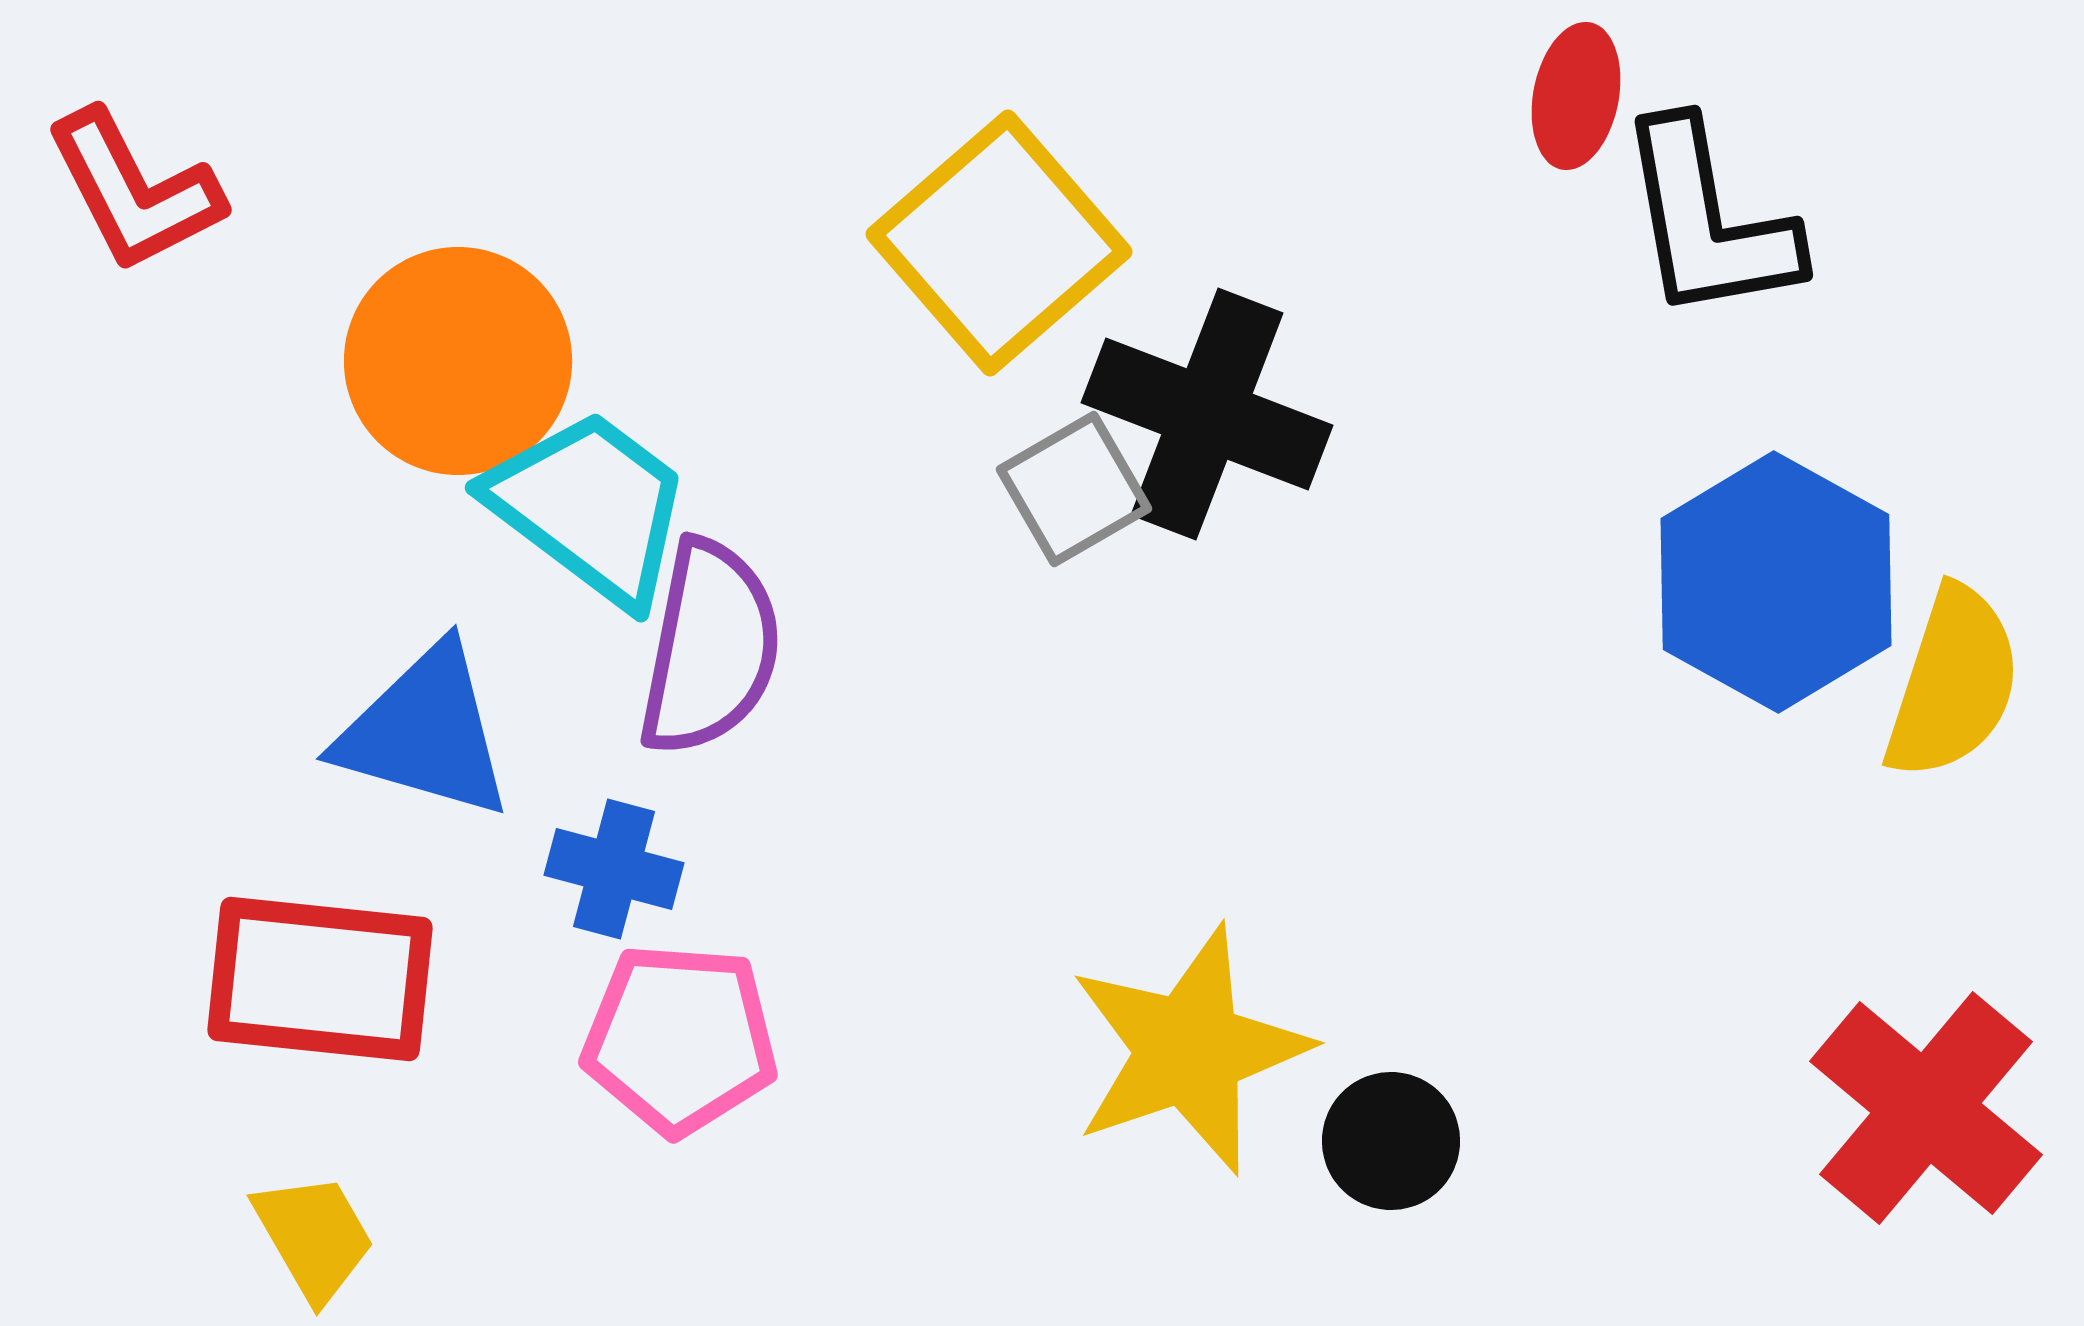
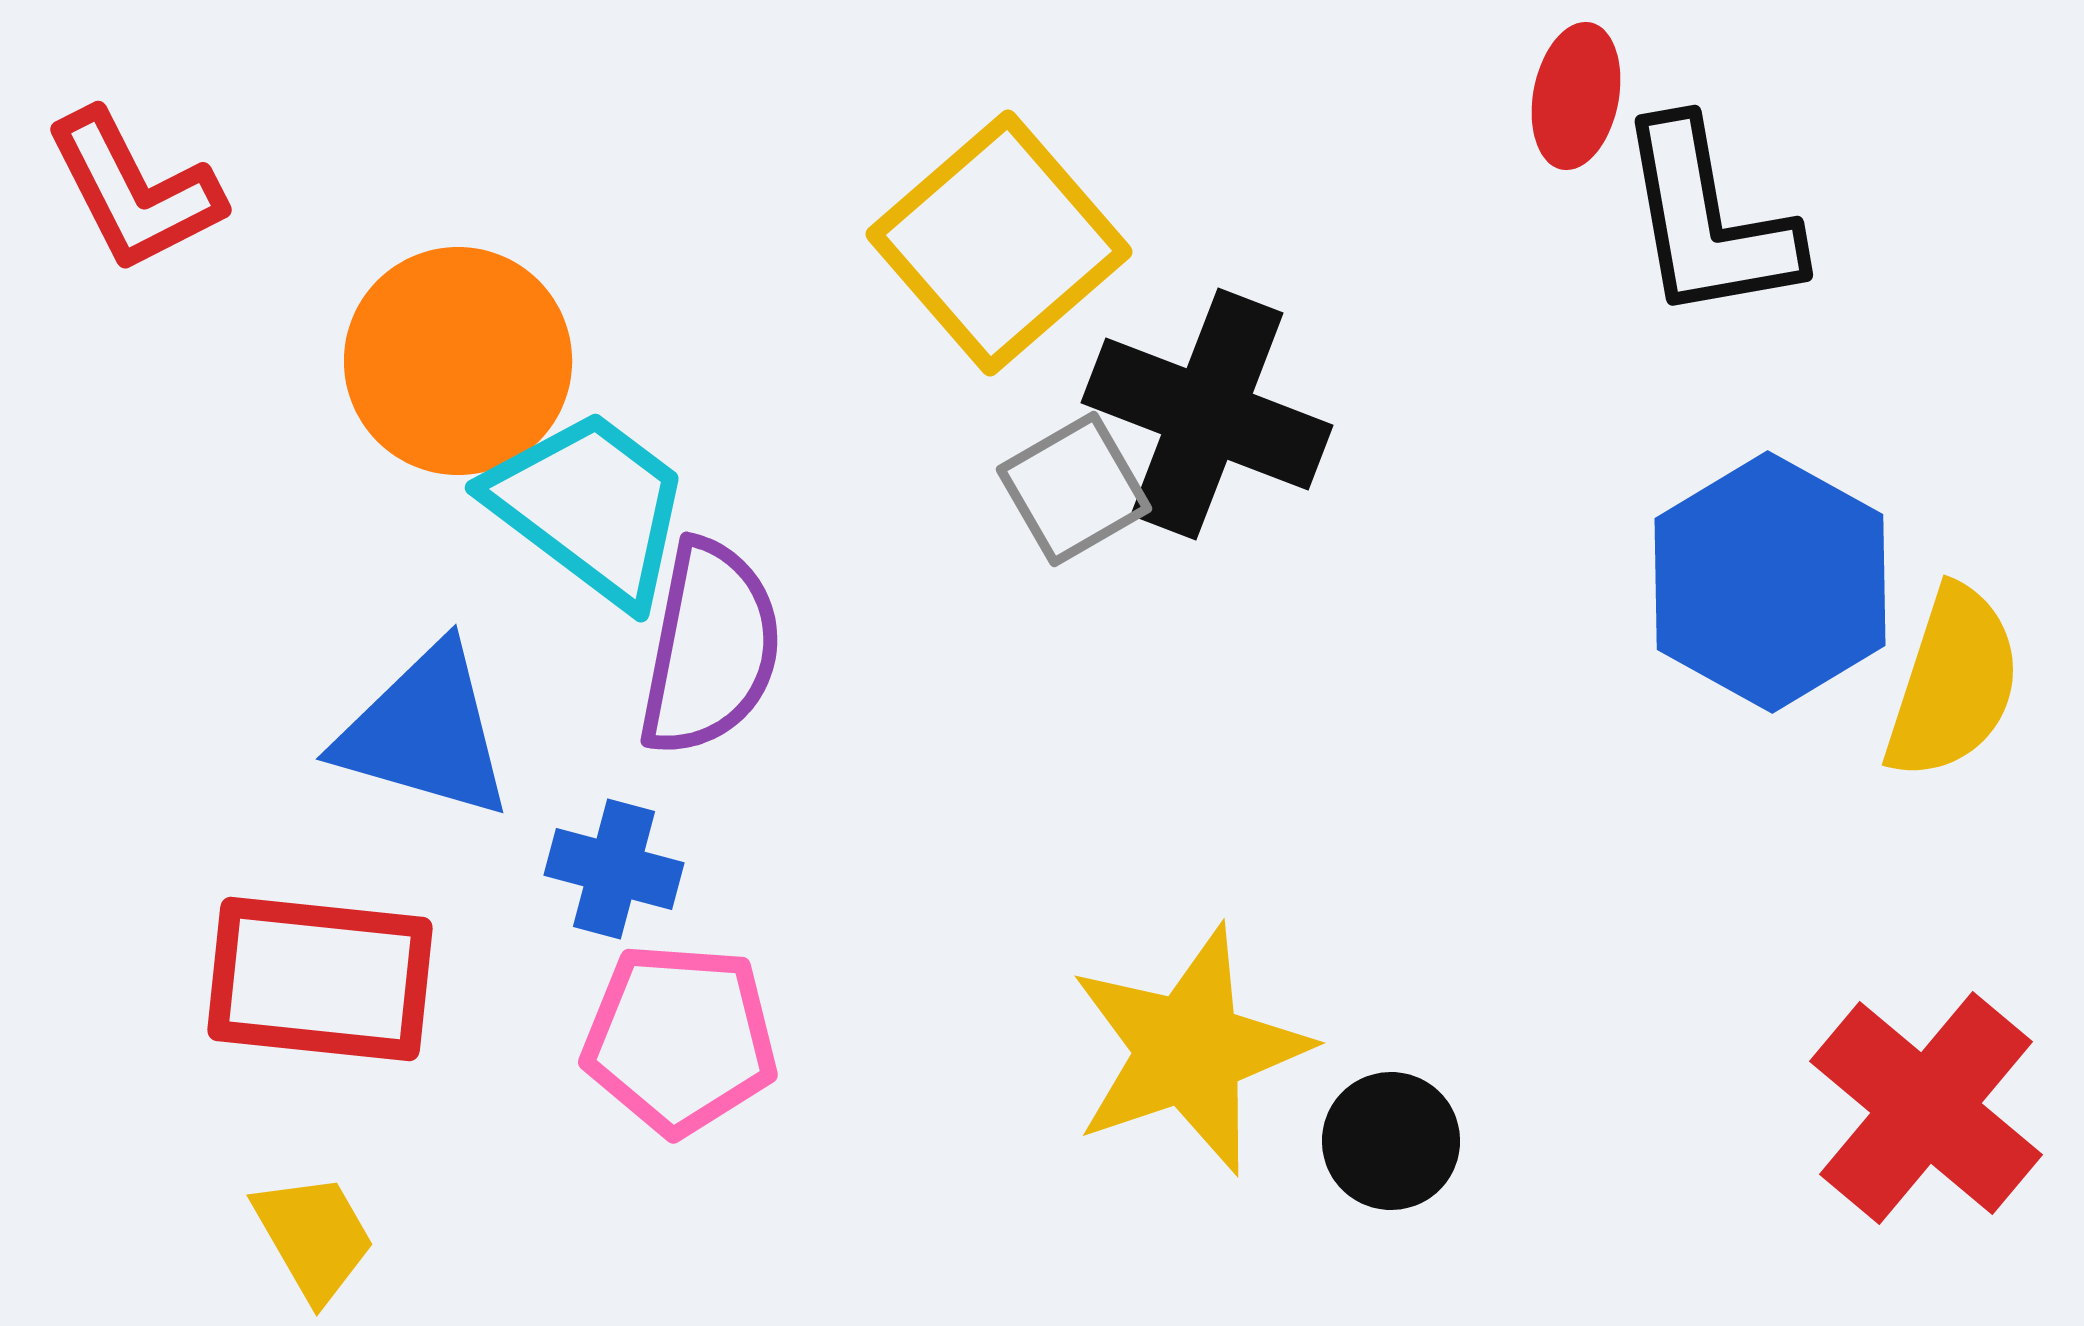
blue hexagon: moved 6 px left
